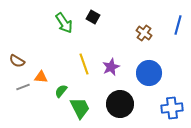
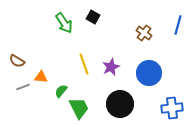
green trapezoid: moved 1 px left
